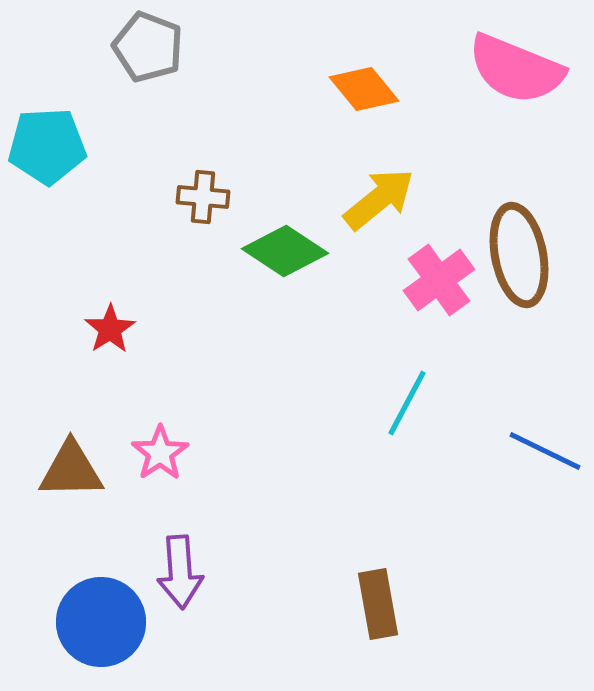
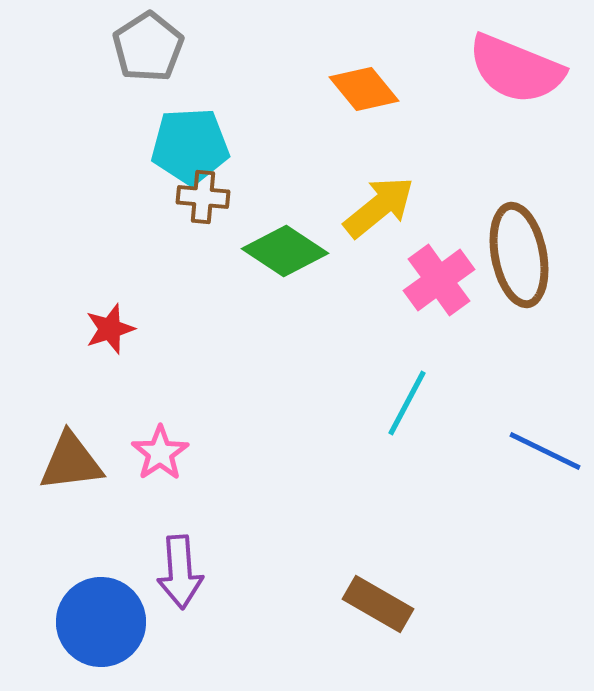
gray pentagon: rotated 18 degrees clockwise
cyan pentagon: moved 143 px right
yellow arrow: moved 8 px down
red star: rotated 15 degrees clockwise
brown triangle: moved 8 px up; rotated 6 degrees counterclockwise
brown rectangle: rotated 50 degrees counterclockwise
